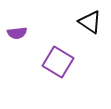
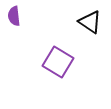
purple semicircle: moved 3 px left, 17 px up; rotated 90 degrees clockwise
